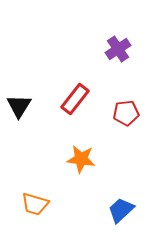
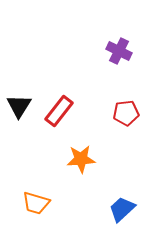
purple cross: moved 1 px right, 2 px down; rotated 30 degrees counterclockwise
red rectangle: moved 16 px left, 12 px down
orange star: rotated 12 degrees counterclockwise
orange trapezoid: moved 1 px right, 1 px up
blue trapezoid: moved 1 px right, 1 px up
